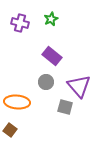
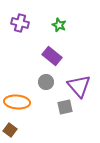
green star: moved 8 px right, 6 px down; rotated 24 degrees counterclockwise
gray square: rotated 28 degrees counterclockwise
